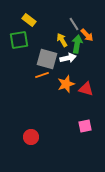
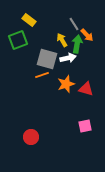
green square: moved 1 px left; rotated 12 degrees counterclockwise
